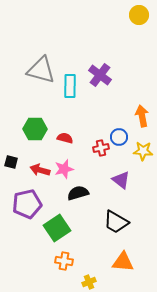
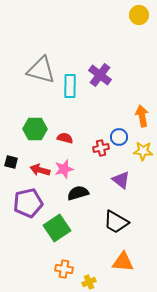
purple pentagon: moved 1 px right, 1 px up
orange cross: moved 8 px down
